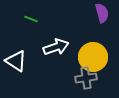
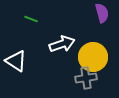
white arrow: moved 6 px right, 3 px up
